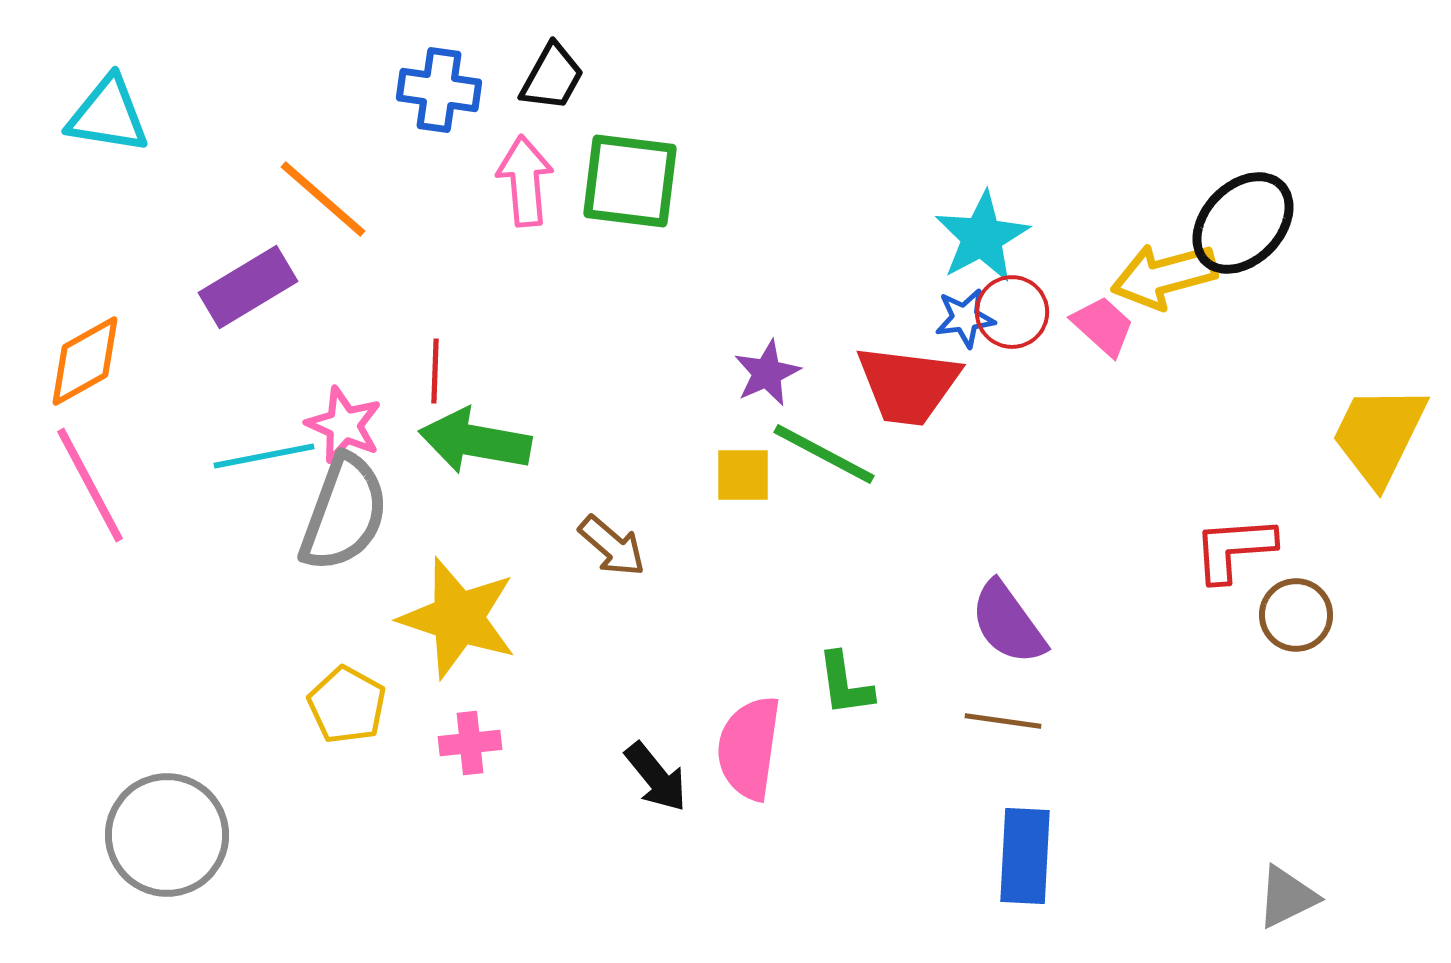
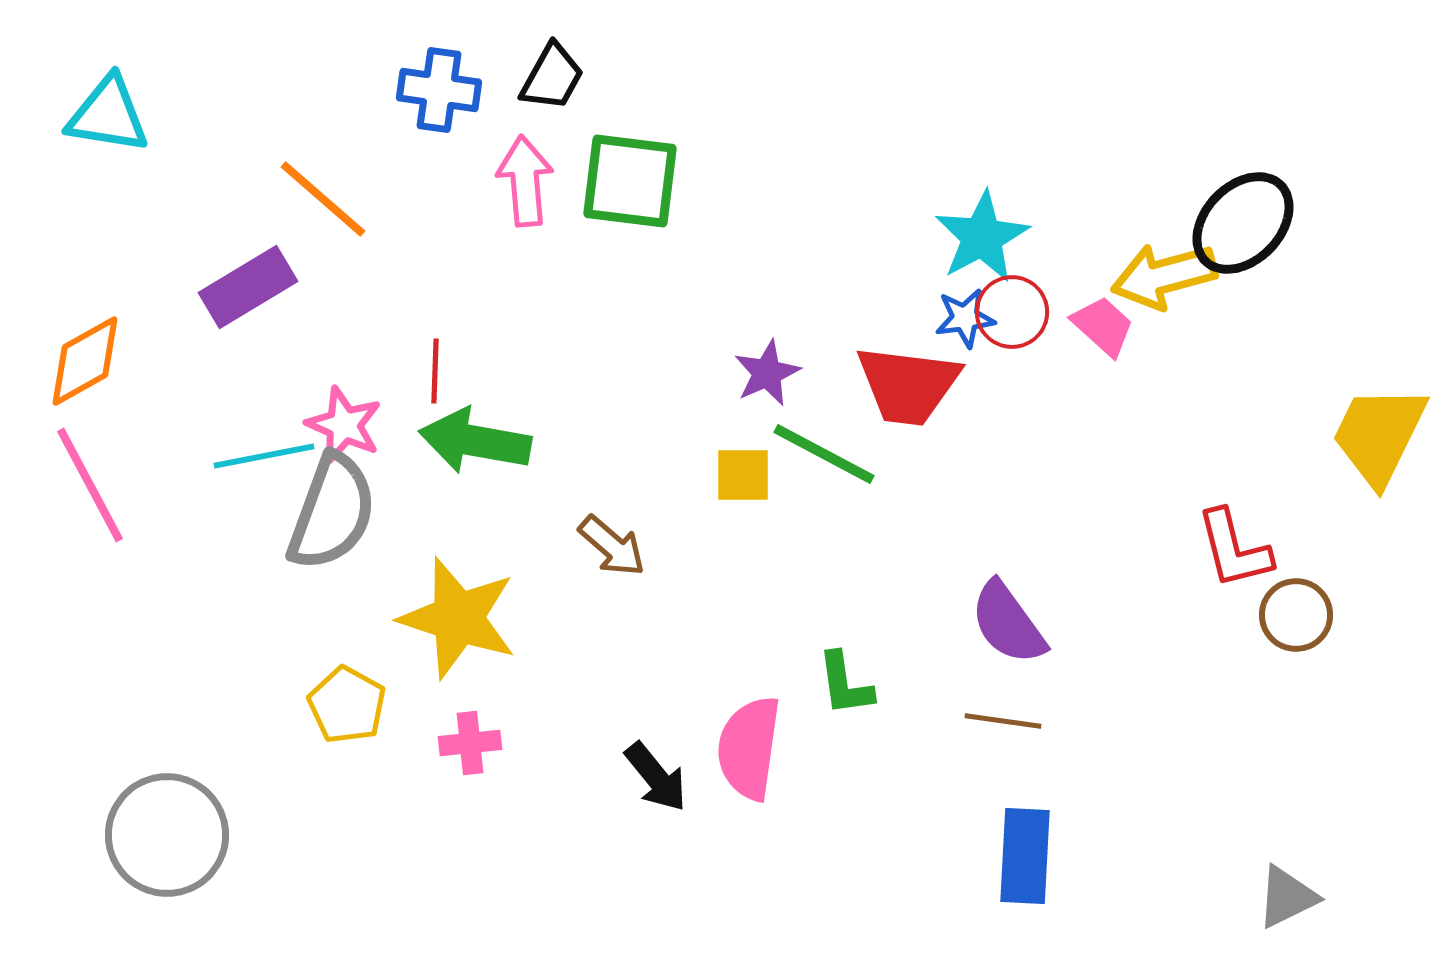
gray semicircle: moved 12 px left, 1 px up
red L-shape: rotated 100 degrees counterclockwise
